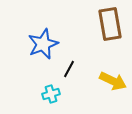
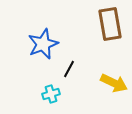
yellow arrow: moved 1 px right, 2 px down
